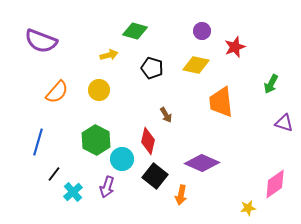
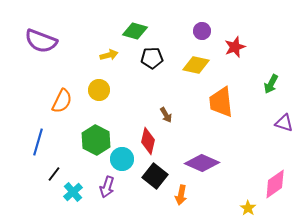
black pentagon: moved 10 px up; rotated 20 degrees counterclockwise
orange semicircle: moved 5 px right, 9 px down; rotated 15 degrees counterclockwise
yellow star: rotated 28 degrees counterclockwise
